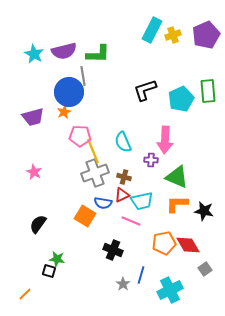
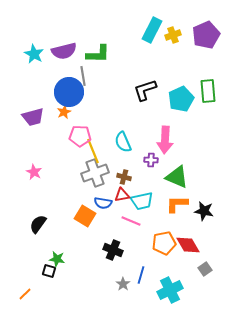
red triangle: rotated 14 degrees clockwise
